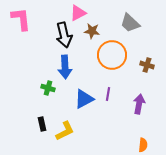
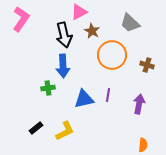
pink triangle: moved 1 px right, 1 px up
pink L-shape: rotated 40 degrees clockwise
brown star: rotated 21 degrees clockwise
blue arrow: moved 2 px left, 1 px up
green cross: rotated 24 degrees counterclockwise
purple line: moved 1 px down
blue triangle: rotated 15 degrees clockwise
black rectangle: moved 6 px left, 4 px down; rotated 64 degrees clockwise
